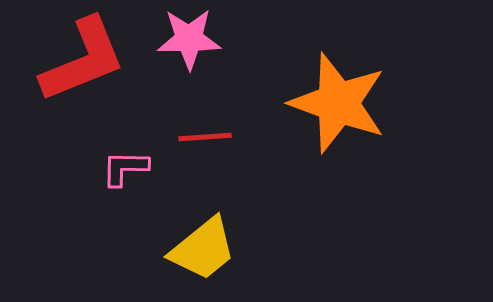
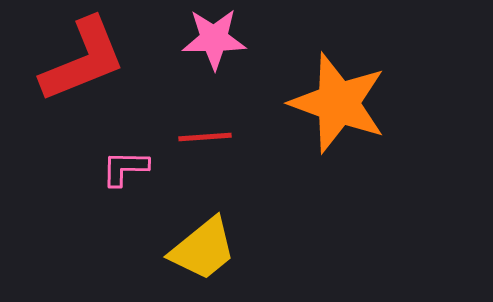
pink star: moved 25 px right
